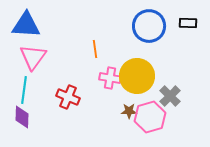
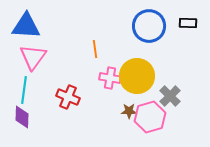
blue triangle: moved 1 px down
